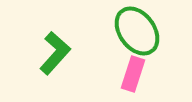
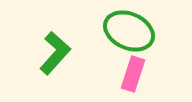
green ellipse: moved 8 px left; rotated 30 degrees counterclockwise
